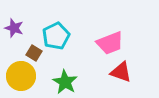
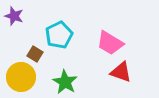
purple star: moved 12 px up
cyan pentagon: moved 3 px right, 1 px up
pink trapezoid: rotated 52 degrees clockwise
brown square: moved 1 px right, 1 px down
yellow circle: moved 1 px down
